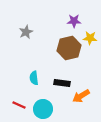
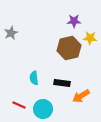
gray star: moved 15 px left, 1 px down
